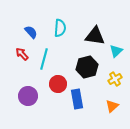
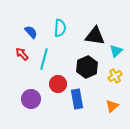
black hexagon: rotated 10 degrees counterclockwise
yellow cross: moved 3 px up
purple circle: moved 3 px right, 3 px down
